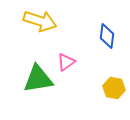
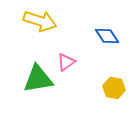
blue diamond: rotated 40 degrees counterclockwise
